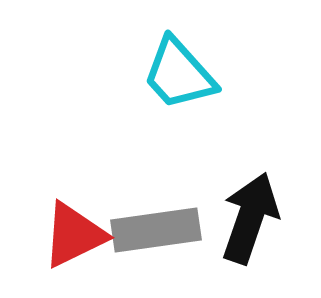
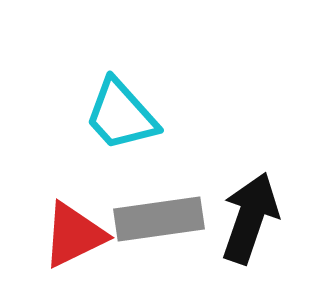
cyan trapezoid: moved 58 px left, 41 px down
gray rectangle: moved 3 px right, 11 px up
